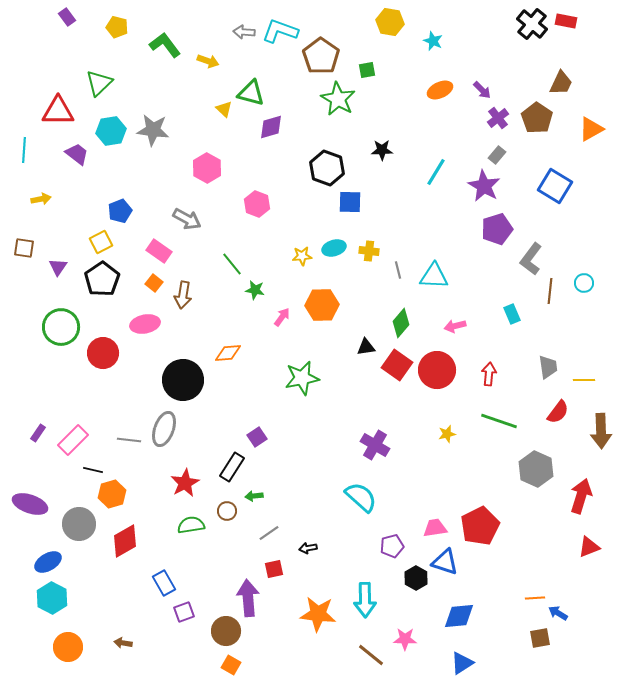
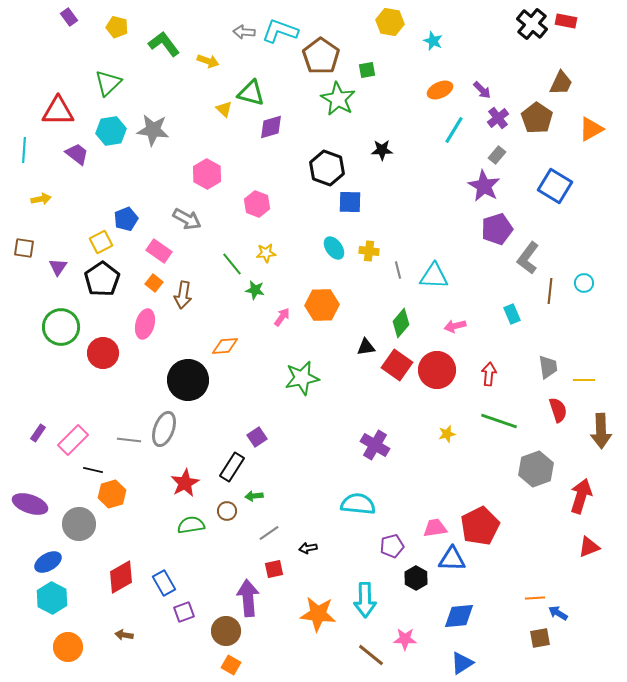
purple rectangle at (67, 17): moved 2 px right
green L-shape at (165, 45): moved 1 px left, 1 px up
green triangle at (99, 83): moved 9 px right
pink hexagon at (207, 168): moved 6 px down
cyan line at (436, 172): moved 18 px right, 42 px up
blue pentagon at (120, 211): moved 6 px right, 8 px down
cyan ellipse at (334, 248): rotated 70 degrees clockwise
yellow star at (302, 256): moved 36 px left, 3 px up
gray L-shape at (531, 259): moved 3 px left, 1 px up
pink ellipse at (145, 324): rotated 64 degrees counterclockwise
orange diamond at (228, 353): moved 3 px left, 7 px up
black circle at (183, 380): moved 5 px right
red semicircle at (558, 412): moved 2 px up; rotated 55 degrees counterclockwise
gray hexagon at (536, 469): rotated 16 degrees clockwise
cyan semicircle at (361, 497): moved 3 px left, 7 px down; rotated 36 degrees counterclockwise
red diamond at (125, 541): moved 4 px left, 36 px down
blue triangle at (445, 562): moved 7 px right, 3 px up; rotated 16 degrees counterclockwise
brown arrow at (123, 643): moved 1 px right, 8 px up
